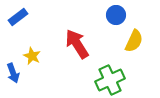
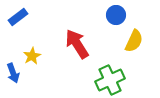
yellow star: rotated 18 degrees clockwise
